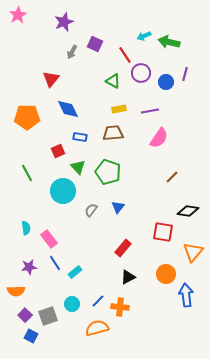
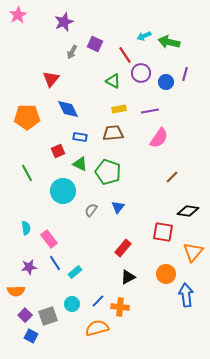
green triangle at (78, 167): moved 2 px right, 3 px up; rotated 21 degrees counterclockwise
